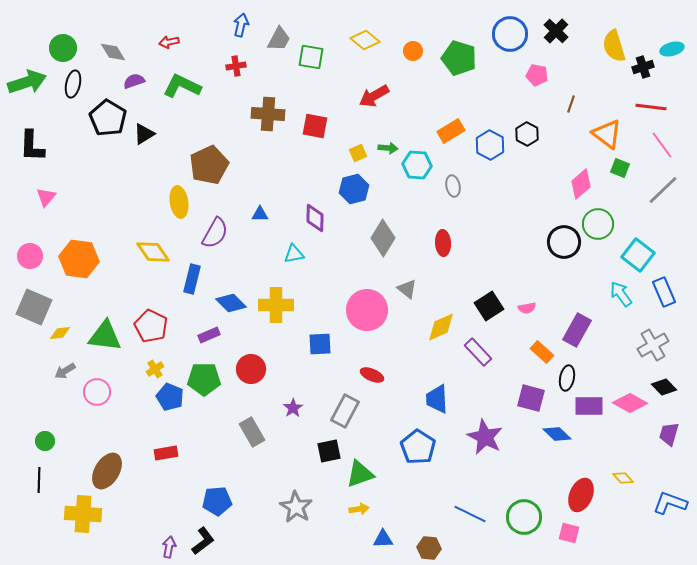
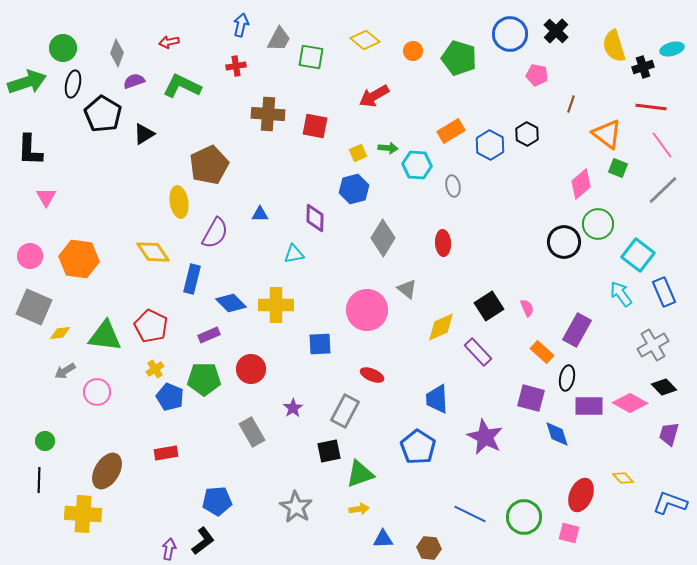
gray diamond at (113, 52): moved 4 px right, 1 px down; rotated 52 degrees clockwise
black pentagon at (108, 118): moved 5 px left, 4 px up
black L-shape at (32, 146): moved 2 px left, 4 px down
green square at (620, 168): moved 2 px left
pink triangle at (46, 197): rotated 10 degrees counterclockwise
pink semicircle at (527, 308): rotated 102 degrees counterclockwise
blue diamond at (557, 434): rotated 28 degrees clockwise
purple arrow at (169, 547): moved 2 px down
